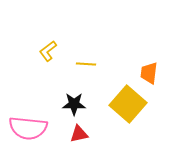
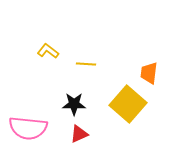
yellow L-shape: rotated 75 degrees clockwise
red triangle: rotated 12 degrees counterclockwise
